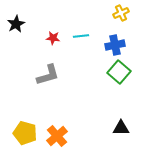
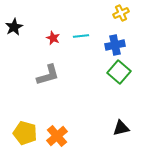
black star: moved 2 px left, 3 px down
red star: rotated 16 degrees clockwise
black triangle: rotated 12 degrees counterclockwise
